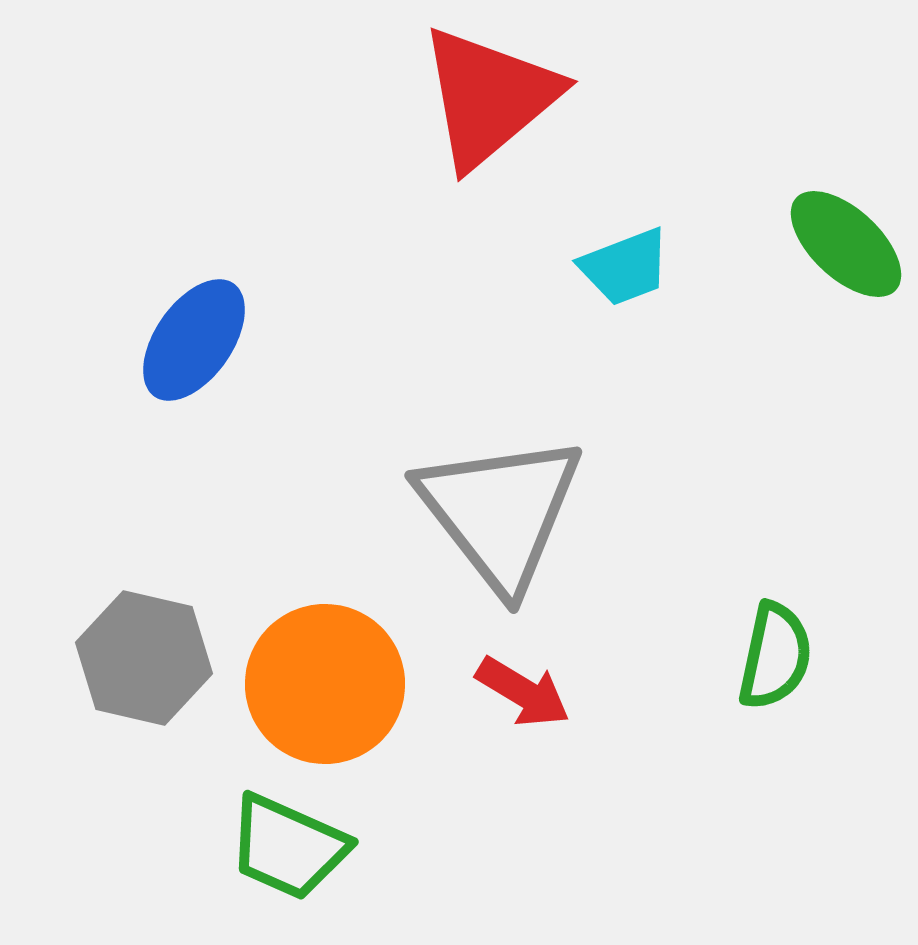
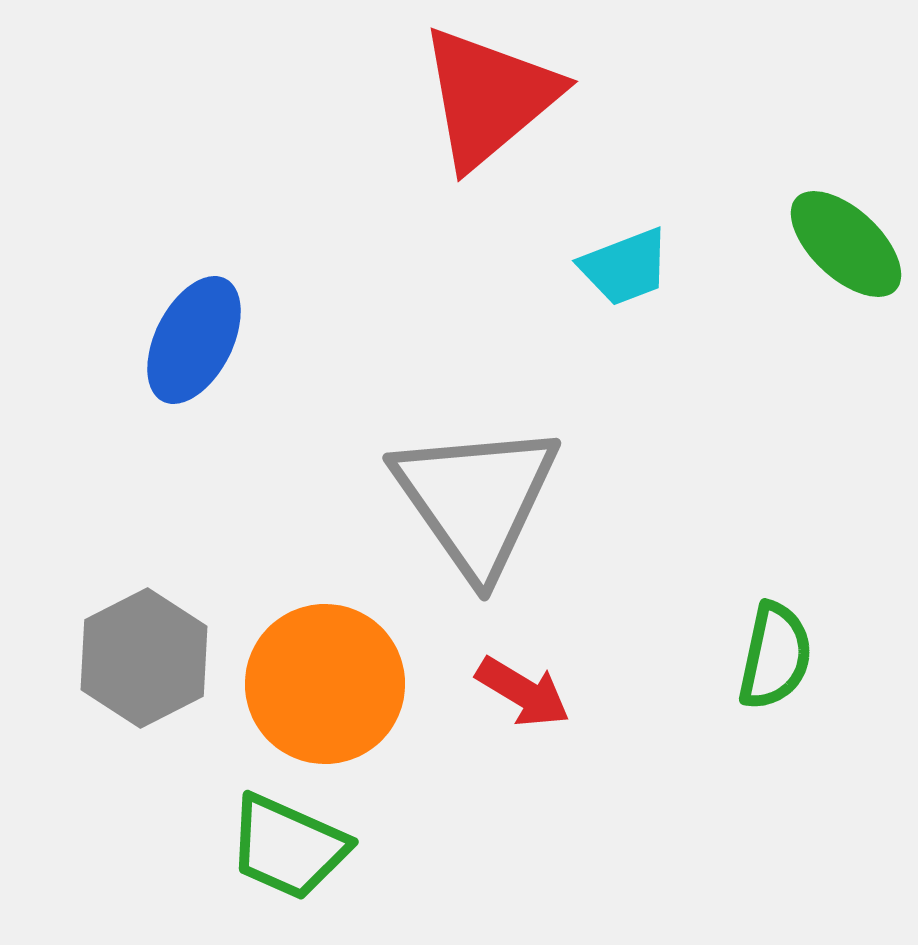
blue ellipse: rotated 8 degrees counterclockwise
gray triangle: moved 24 px left, 13 px up; rotated 3 degrees clockwise
gray hexagon: rotated 20 degrees clockwise
